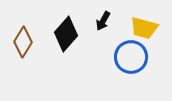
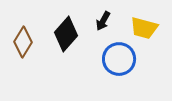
blue circle: moved 12 px left, 2 px down
